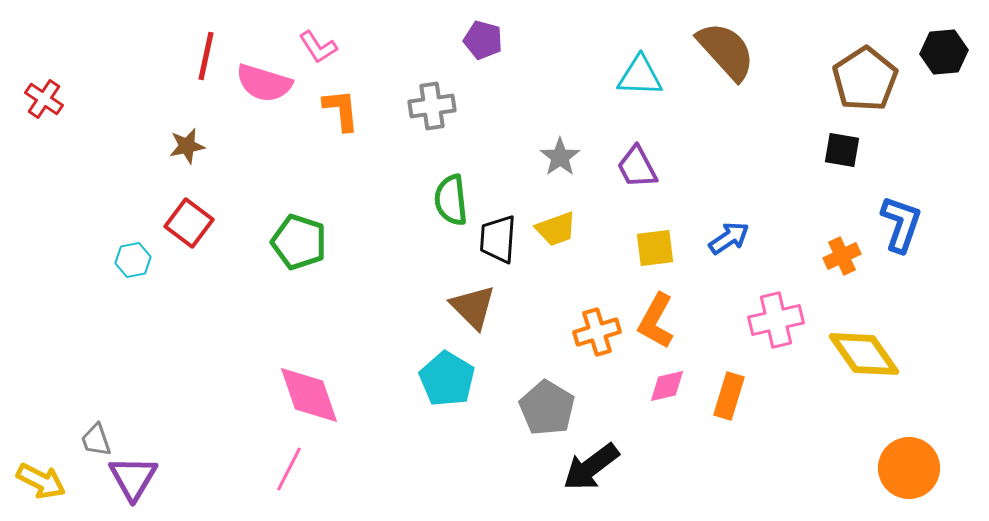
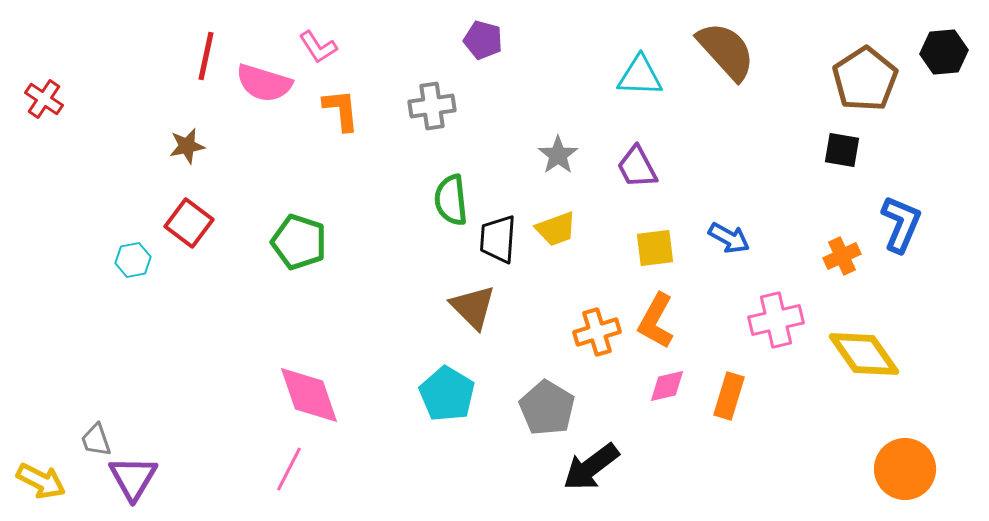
gray star at (560, 157): moved 2 px left, 2 px up
blue L-shape at (901, 224): rotated 4 degrees clockwise
blue arrow at (729, 238): rotated 63 degrees clockwise
cyan pentagon at (447, 379): moved 15 px down
orange circle at (909, 468): moved 4 px left, 1 px down
